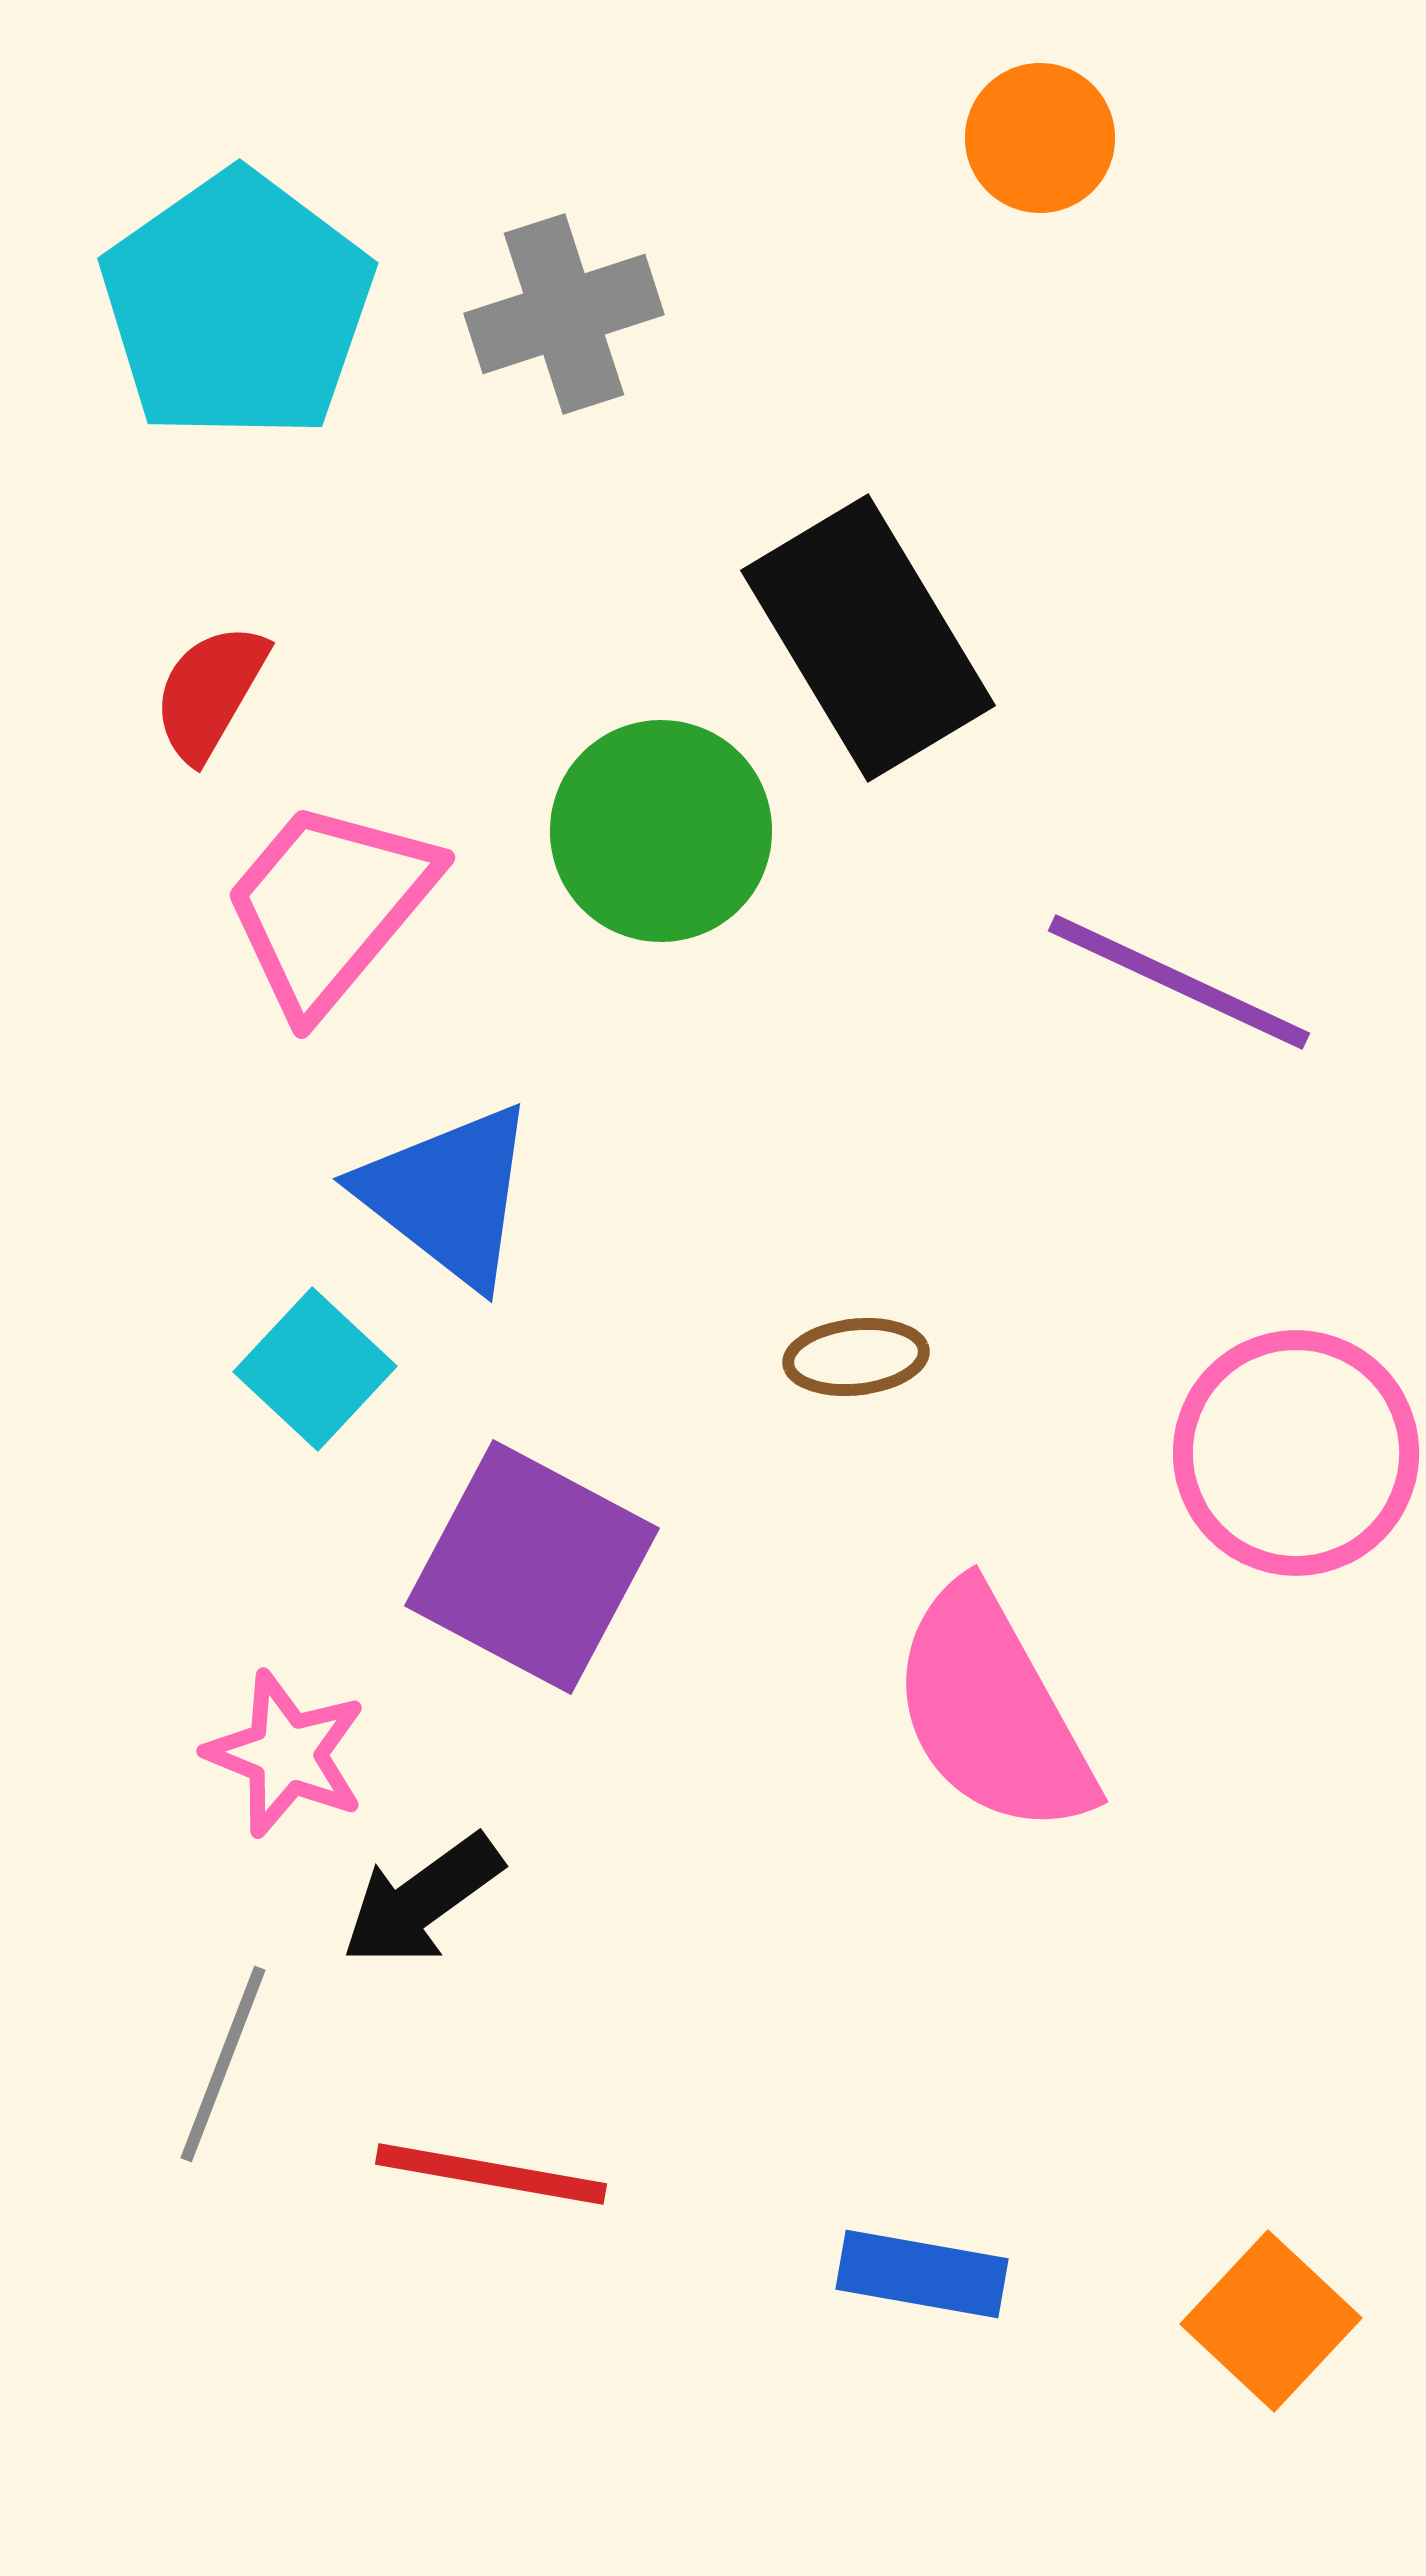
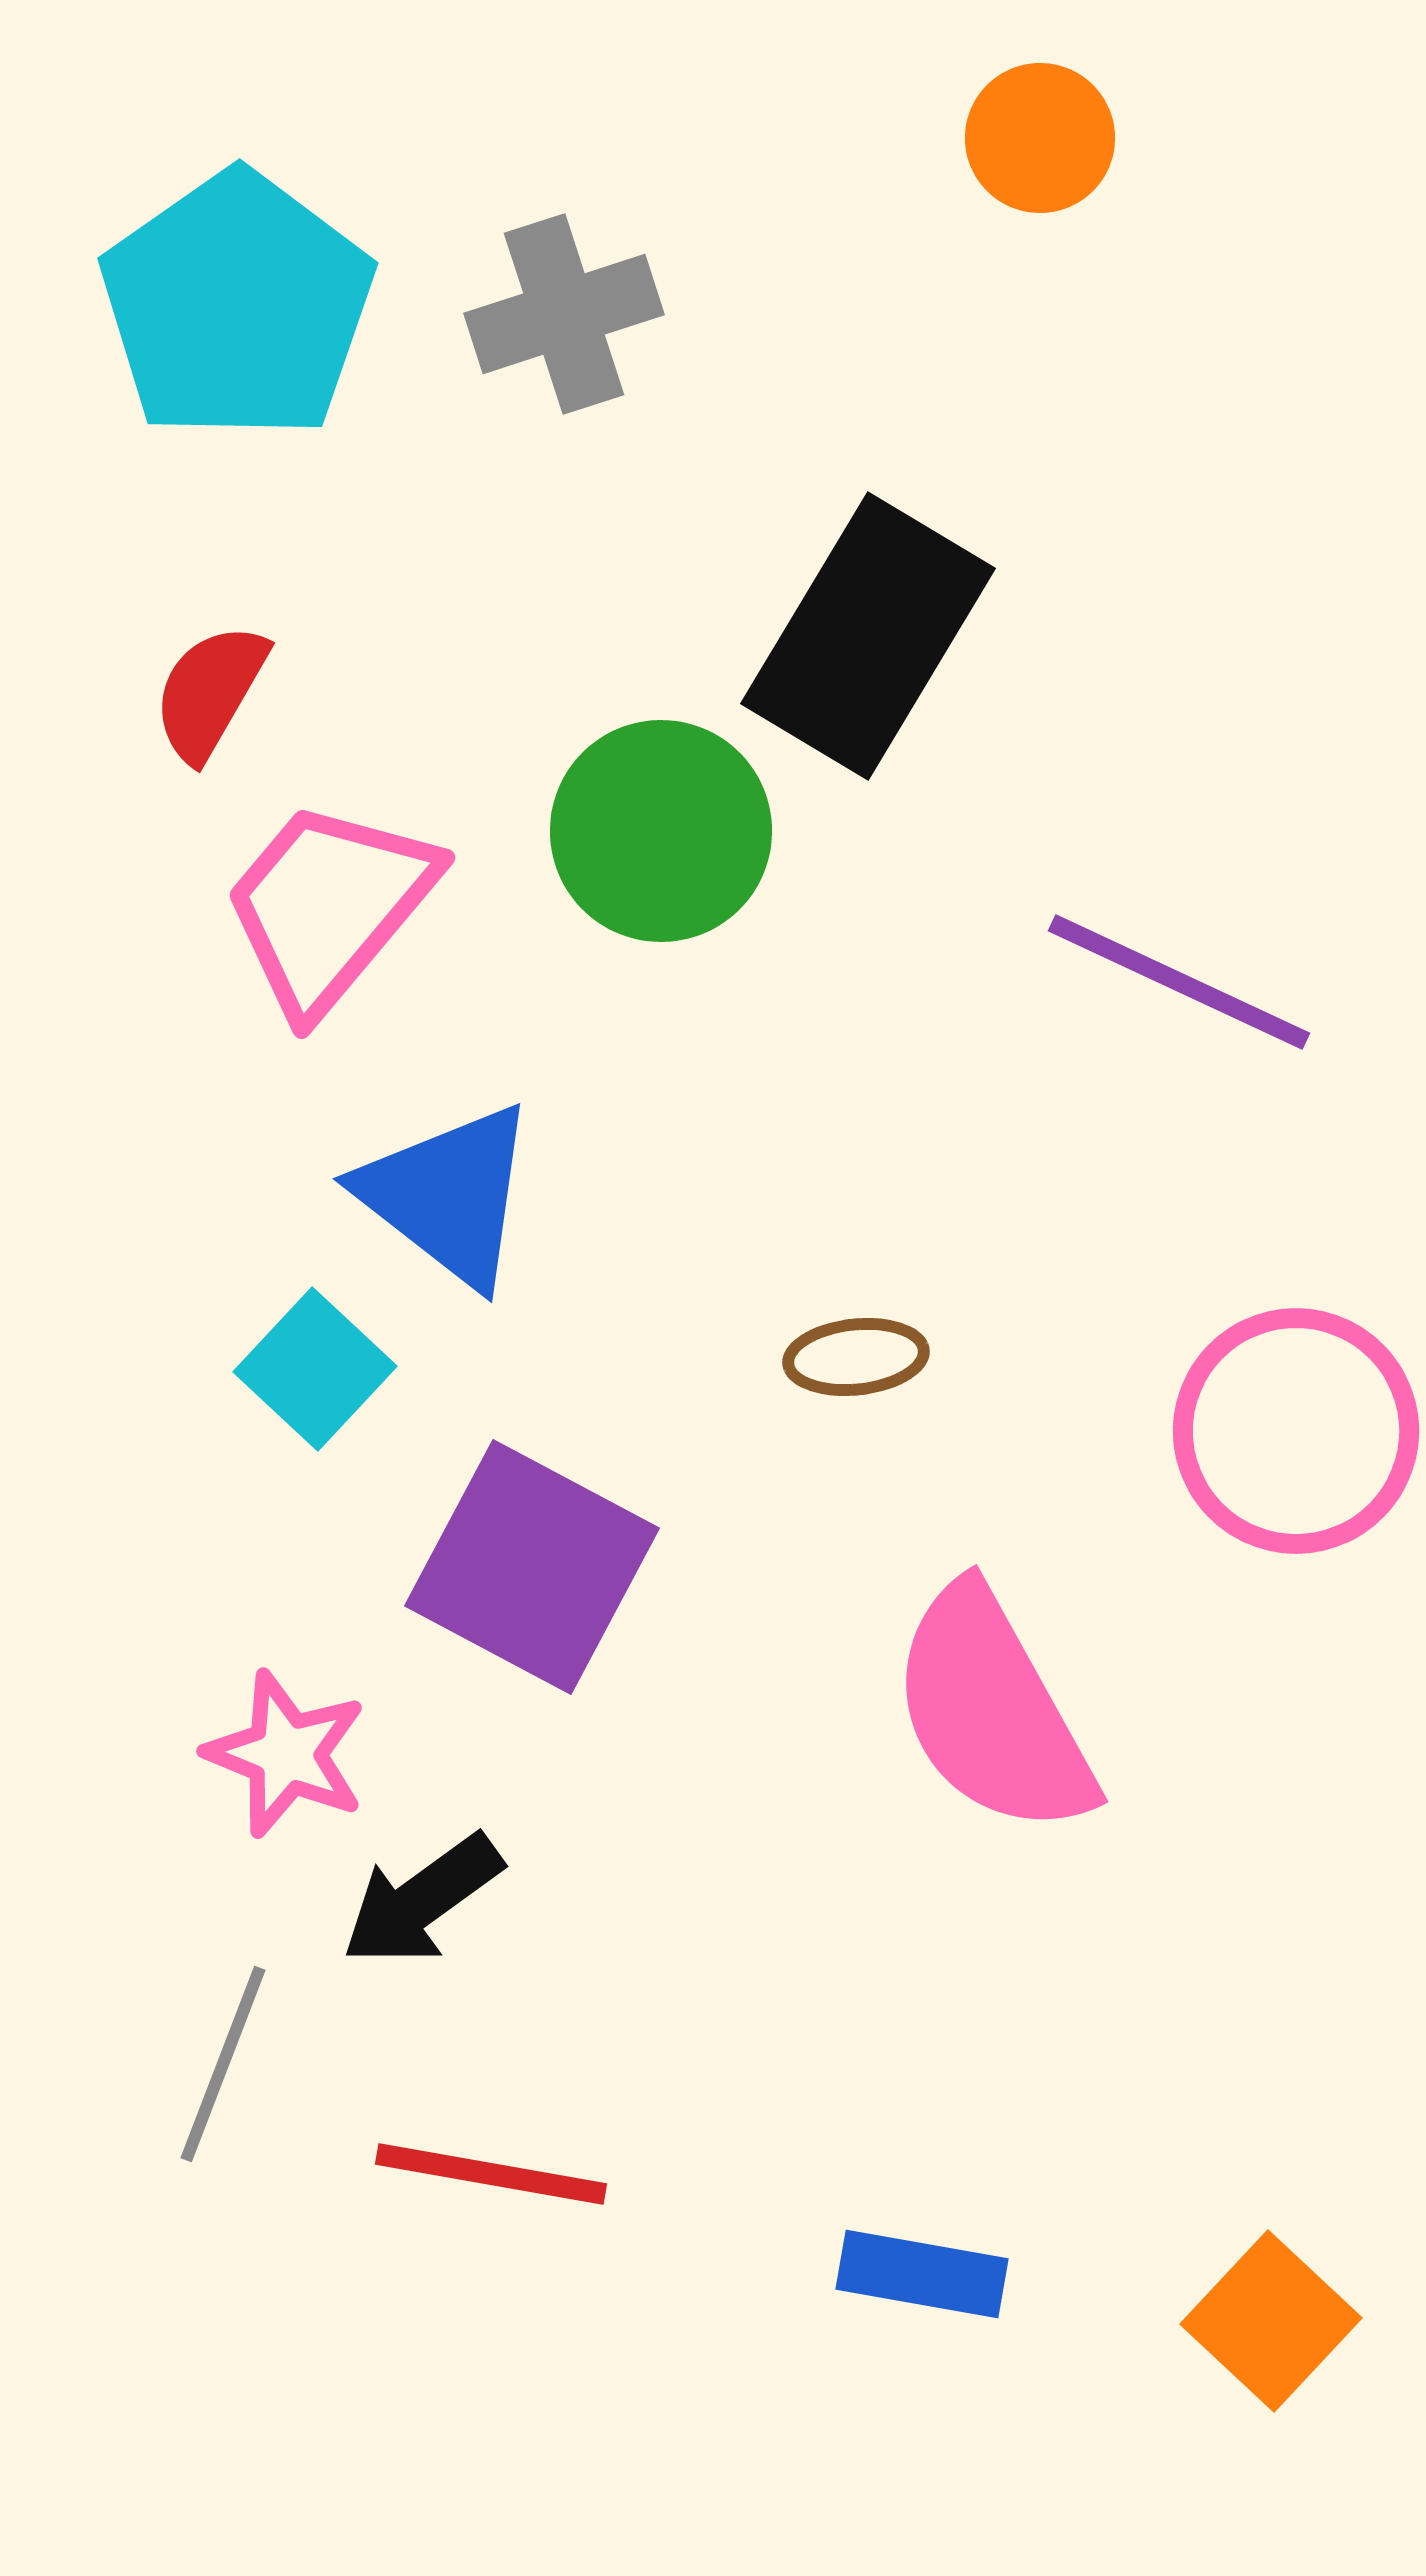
black rectangle: moved 2 px up; rotated 62 degrees clockwise
pink circle: moved 22 px up
